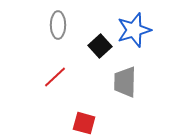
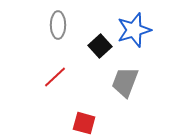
gray trapezoid: rotated 20 degrees clockwise
